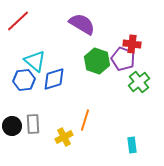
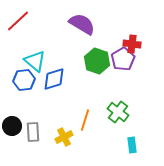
purple pentagon: rotated 20 degrees clockwise
green cross: moved 21 px left, 30 px down; rotated 15 degrees counterclockwise
gray rectangle: moved 8 px down
